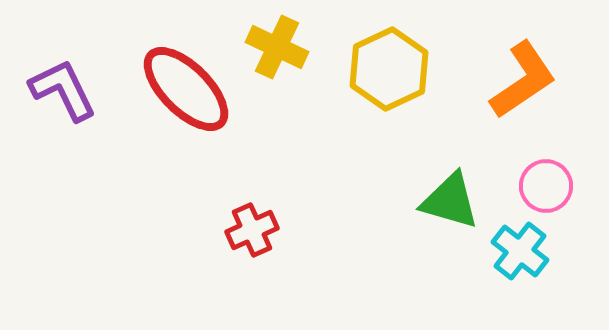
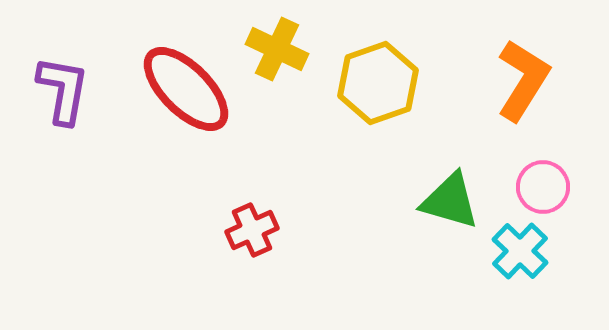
yellow cross: moved 2 px down
yellow hexagon: moved 11 px left, 14 px down; rotated 6 degrees clockwise
orange L-shape: rotated 24 degrees counterclockwise
purple L-shape: rotated 36 degrees clockwise
pink circle: moved 3 px left, 1 px down
cyan cross: rotated 6 degrees clockwise
